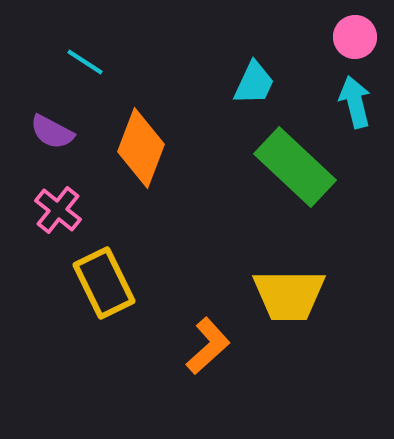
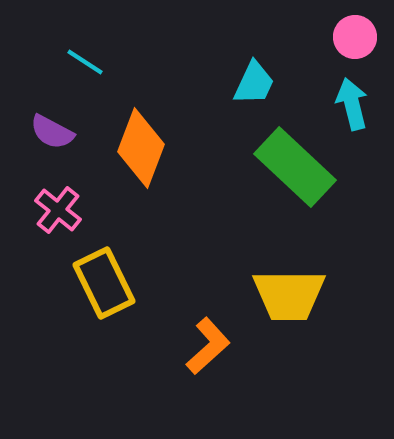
cyan arrow: moved 3 px left, 2 px down
